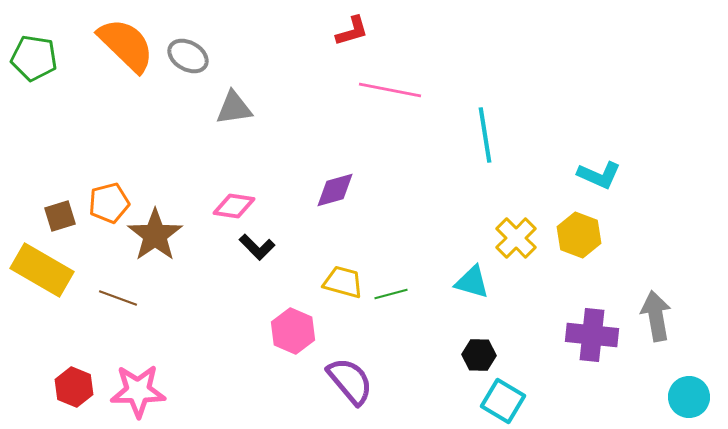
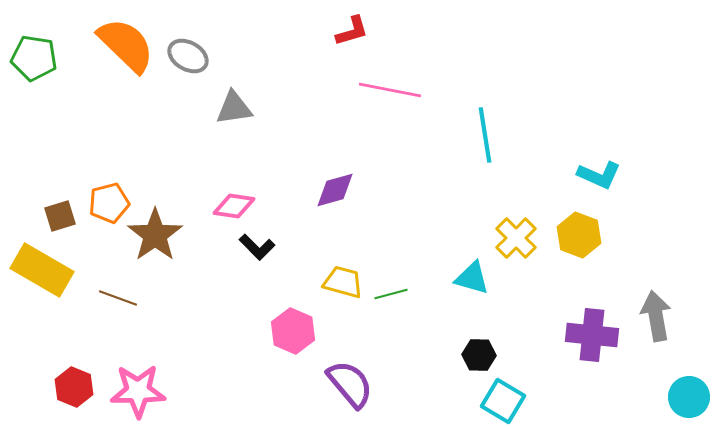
cyan triangle: moved 4 px up
purple semicircle: moved 3 px down
